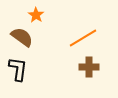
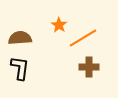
orange star: moved 23 px right, 10 px down
brown semicircle: moved 2 px left, 1 px down; rotated 40 degrees counterclockwise
black L-shape: moved 2 px right, 1 px up
